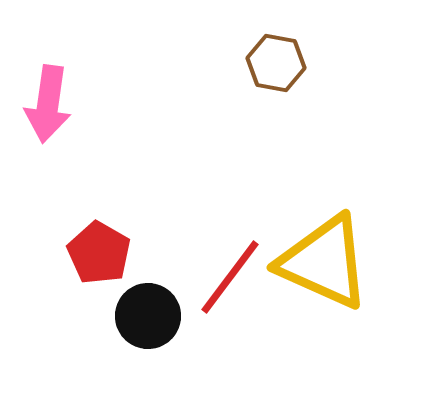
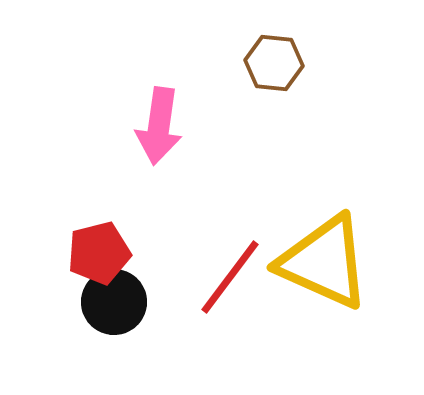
brown hexagon: moved 2 px left; rotated 4 degrees counterclockwise
pink arrow: moved 111 px right, 22 px down
red pentagon: rotated 28 degrees clockwise
black circle: moved 34 px left, 14 px up
